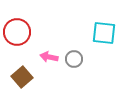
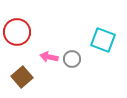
cyan square: moved 1 px left, 7 px down; rotated 15 degrees clockwise
gray circle: moved 2 px left
